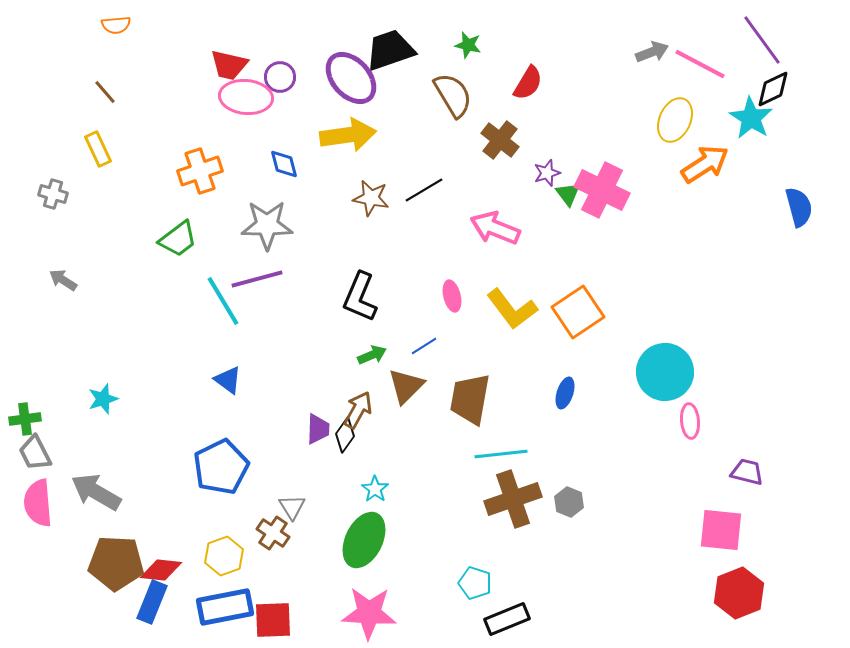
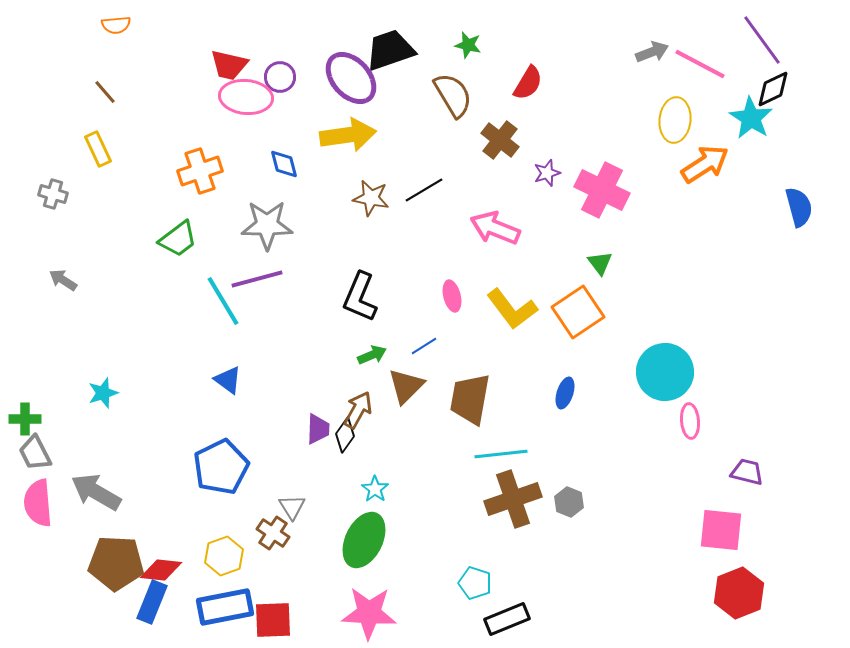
yellow ellipse at (675, 120): rotated 18 degrees counterclockwise
green triangle at (568, 194): moved 32 px right, 69 px down
cyan star at (103, 399): moved 6 px up
green cross at (25, 419): rotated 8 degrees clockwise
